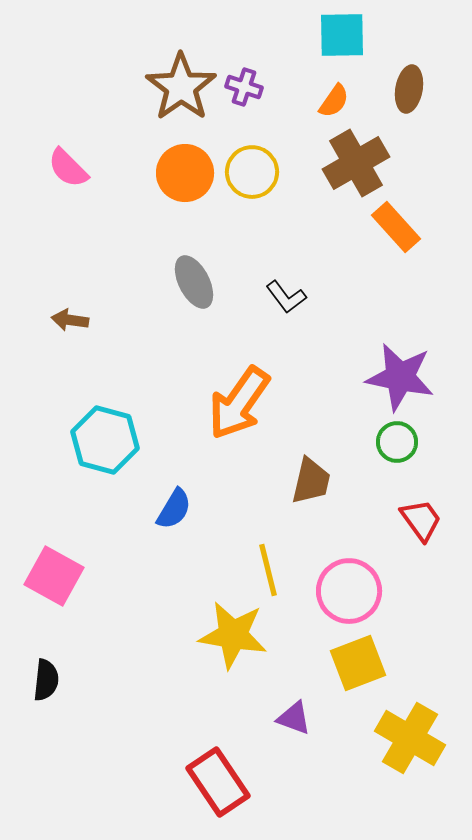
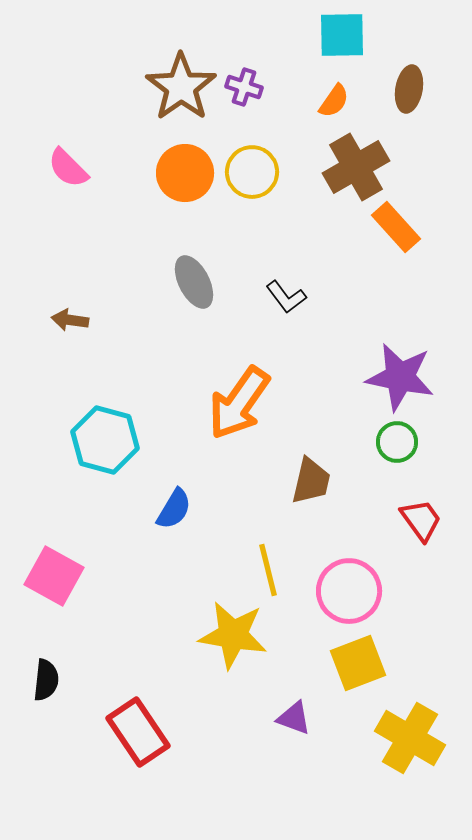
brown cross: moved 4 px down
red rectangle: moved 80 px left, 50 px up
